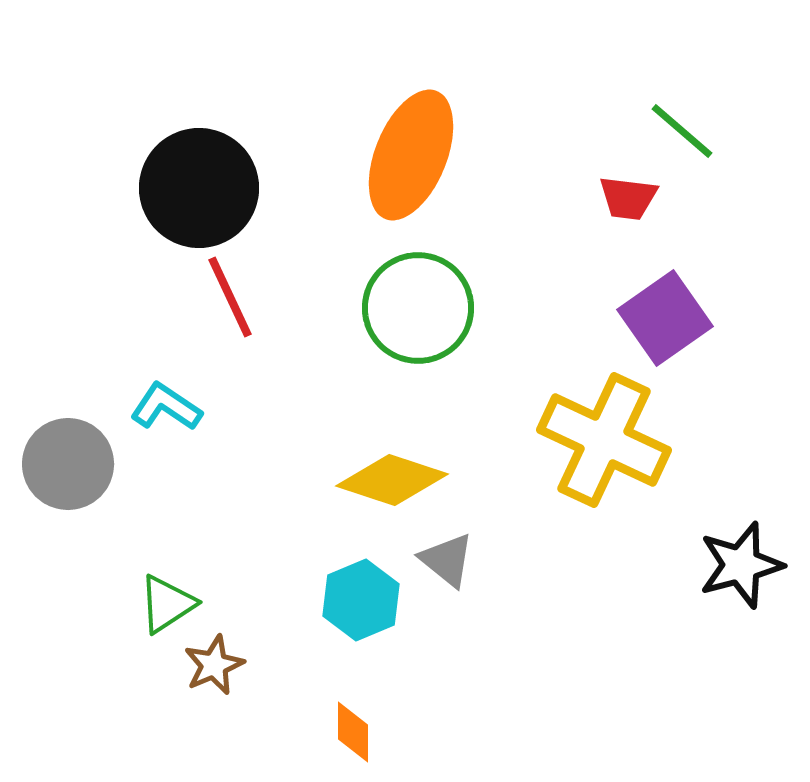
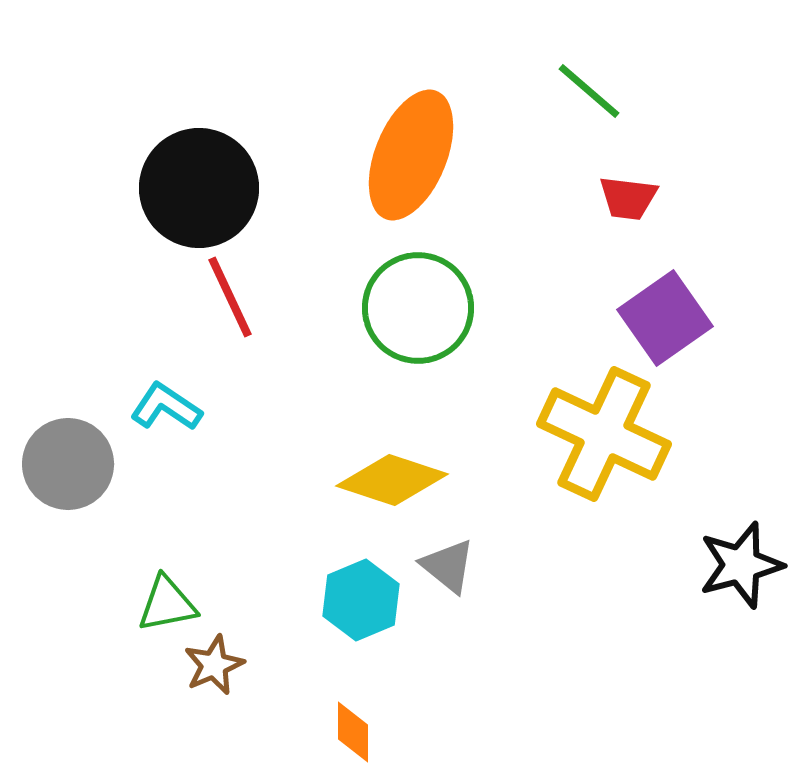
green line: moved 93 px left, 40 px up
yellow cross: moved 6 px up
gray triangle: moved 1 px right, 6 px down
green triangle: rotated 22 degrees clockwise
